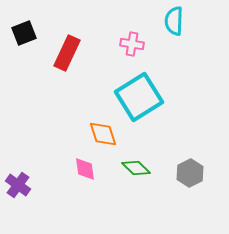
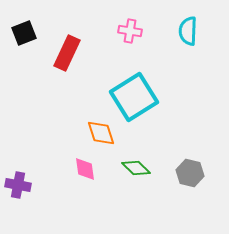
cyan semicircle: moved 14 px right, 10 px down
pink cross: moved 2 px left, 13 px up
cyan square: moved 5 px left
orange diamond: moved 2 px left, 1 px up
gray hexagon: rotated 20 degrees counterclockwise
purple cross: rotated 25 degrees counterclockwise
